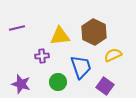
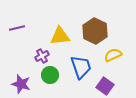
brown hexagon: moved 1 px right, 1 px up
purple cross: rotated 24 degrees counterclockwise
green circle: moved 8 px left, 7 px up
